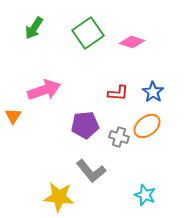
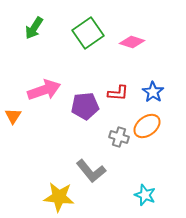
purple pentagon: moved 19 px up
